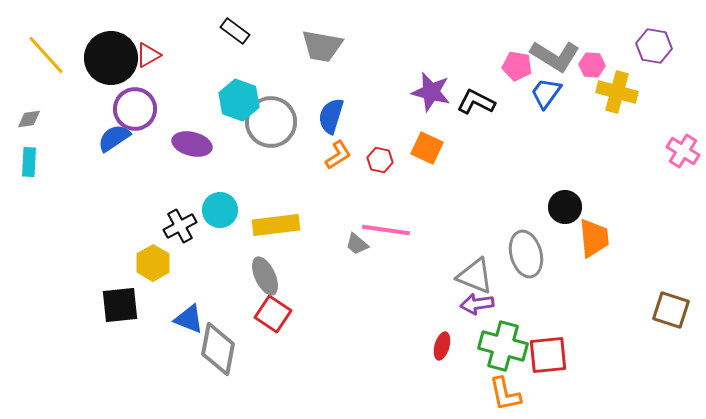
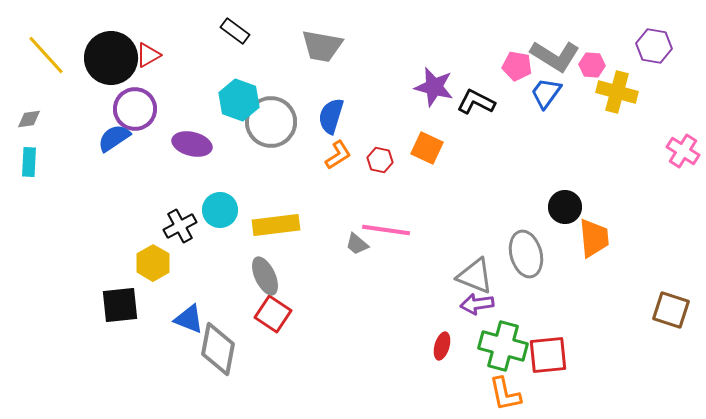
purple star at (431, 92): moved 3 px right, 5 px up
